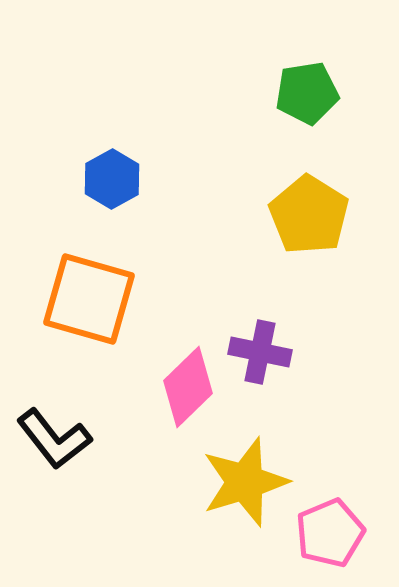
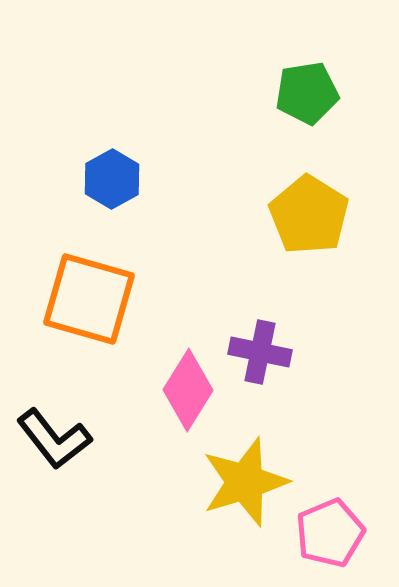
pink diamond: moved 3 px down; rotated 14 degrees counterclockwise
